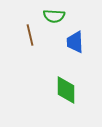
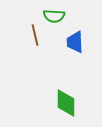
brown line: moved 5 px right
green diamond: moved 13 px down
